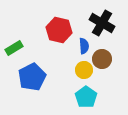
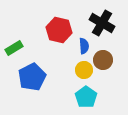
brown circle: moved 1 px right, 1 px down
